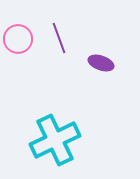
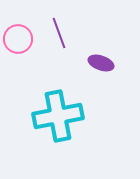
purple line: moved 5 px up
cyan cross: moved 3 px right, 24 px up; rotated 15 degrees clockwise
